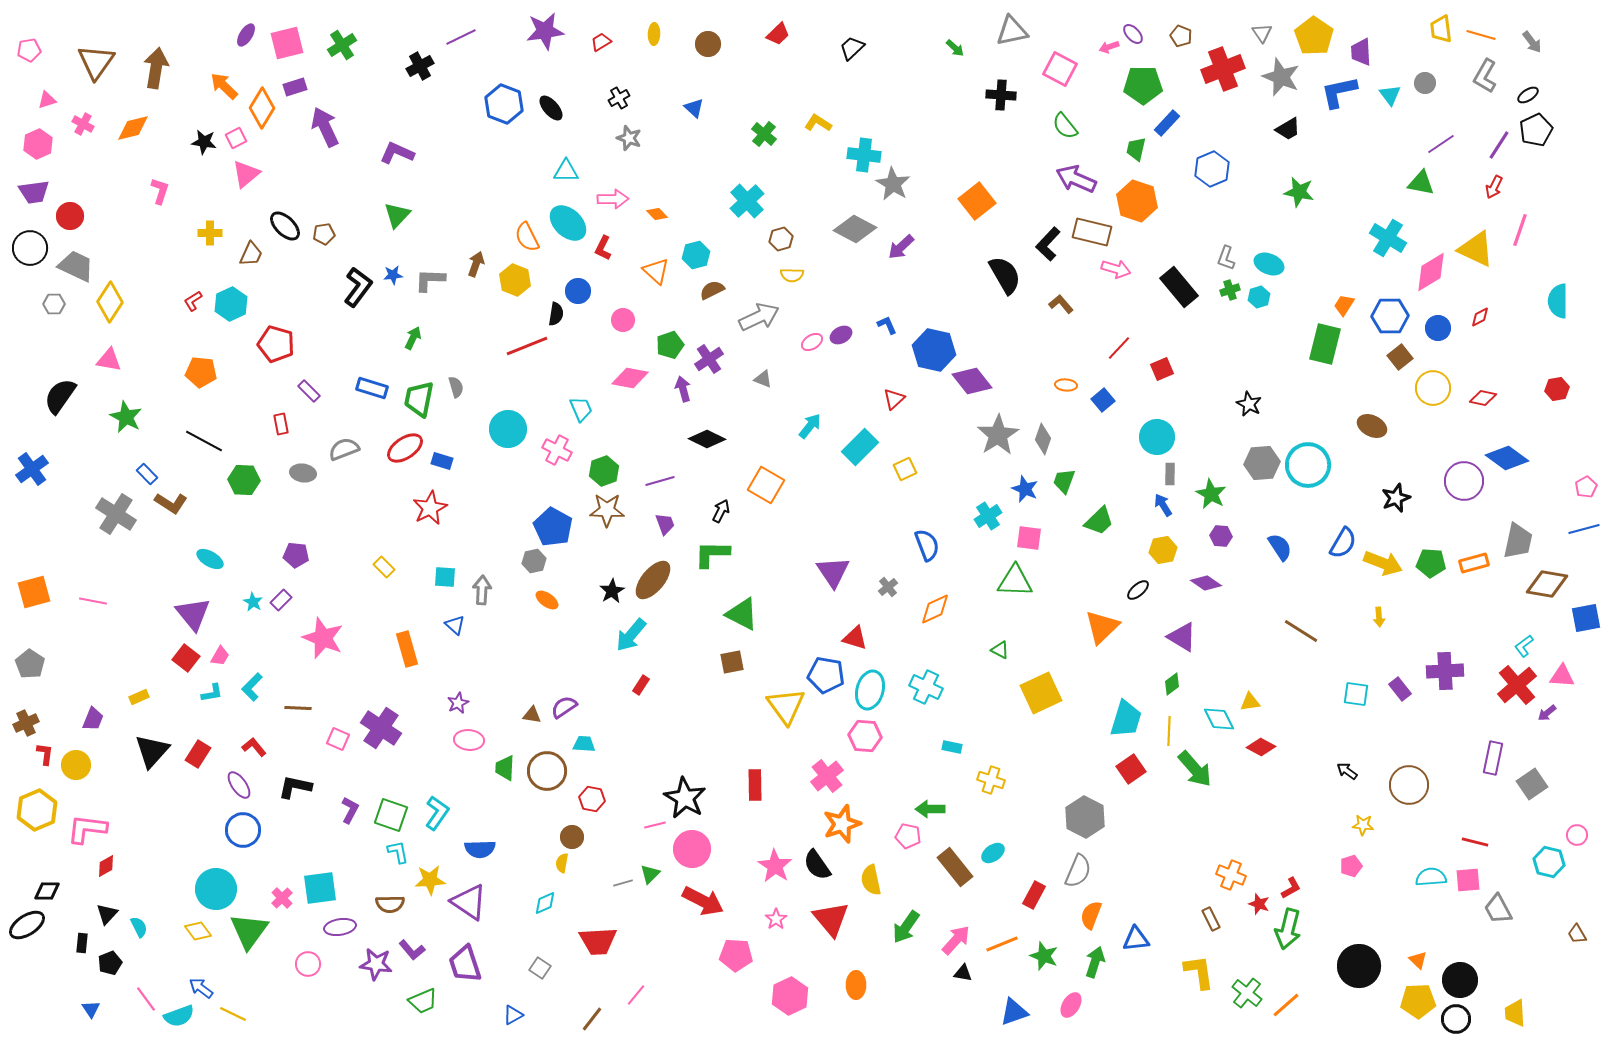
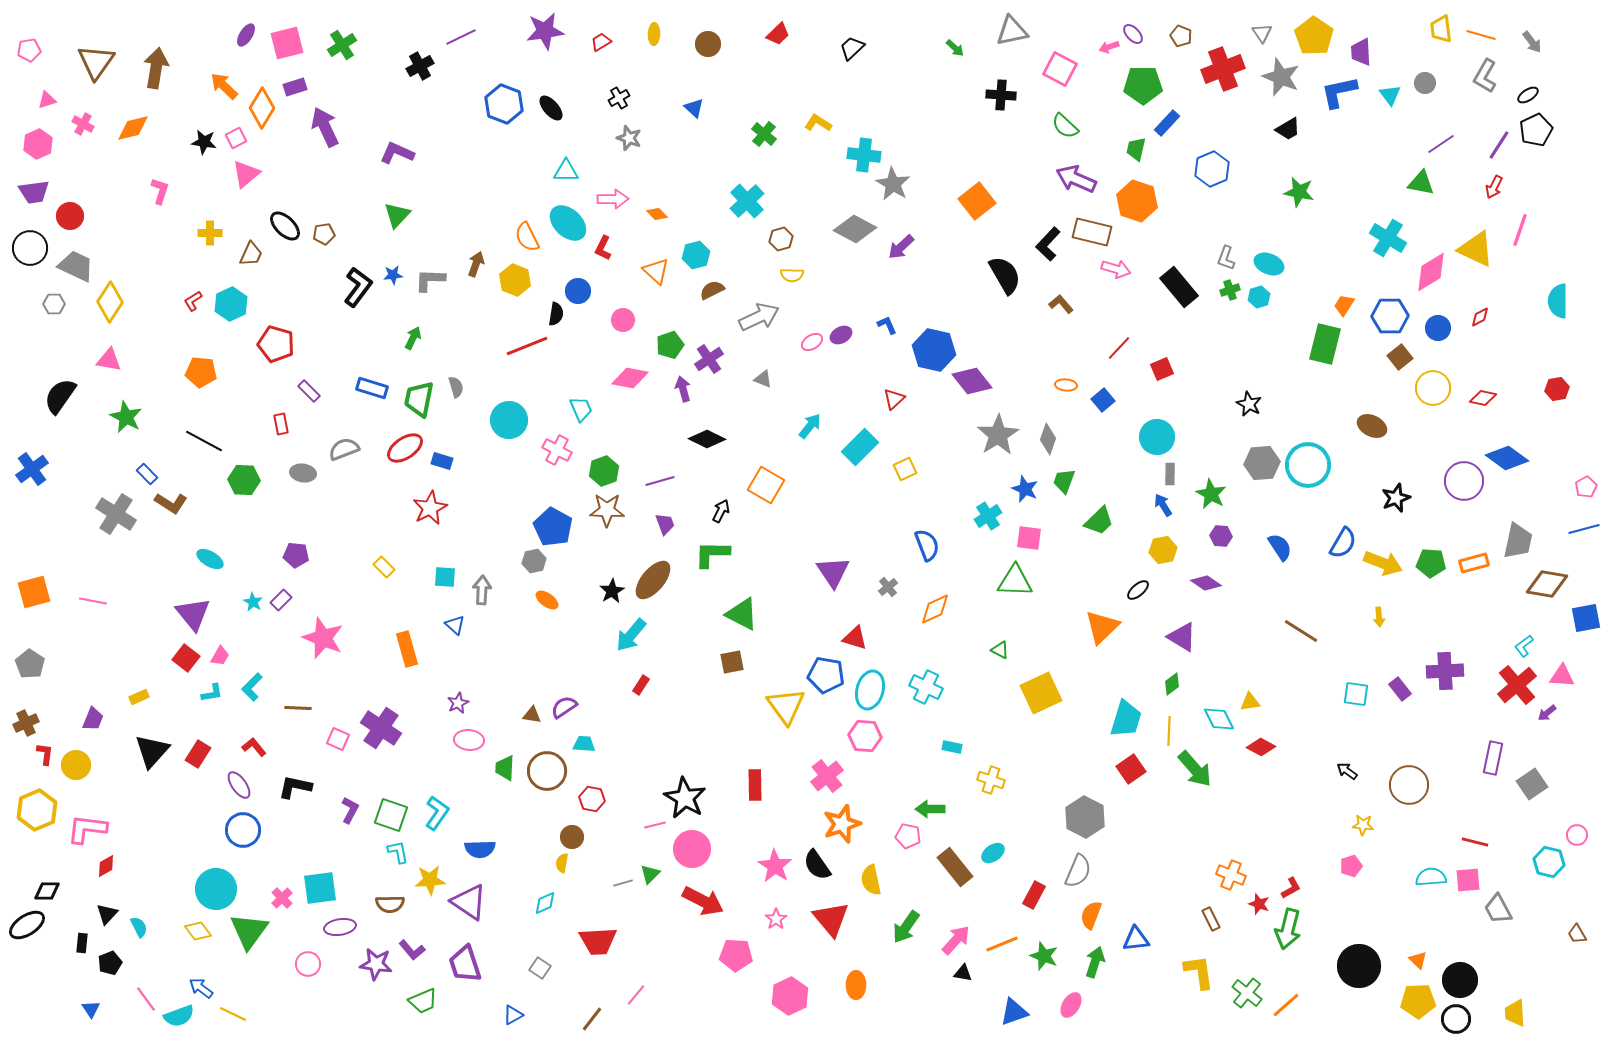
green semicircle at (1065, 126): rotated 8 degrees counterclockwise
cyan circle at (508, 429): moved 1 px right, 9 px up
gray diamond at (1043, 439): moved 5 px right
